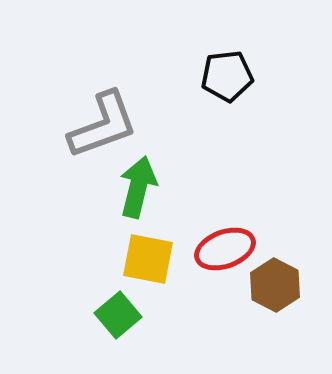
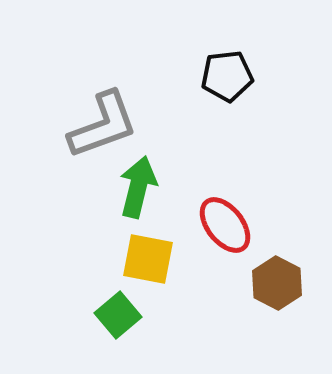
red ellipse: moved 24 px up; rotated 72 degrees clockwise
brown hexagon: moved 2 px right, 2 px up
